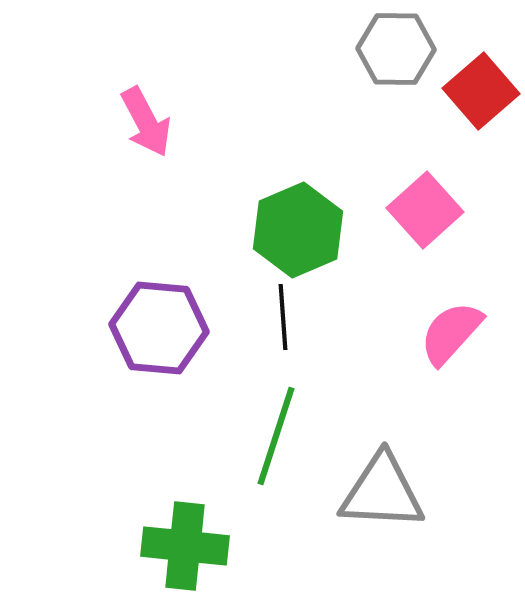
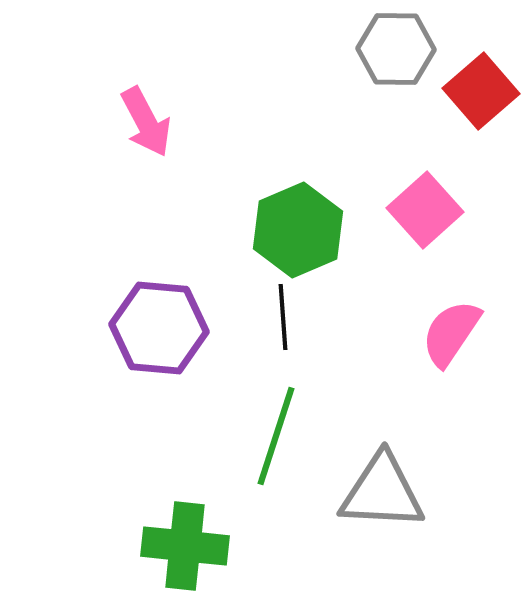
pink semicircle: rotated 8 degrees counterclockwise
